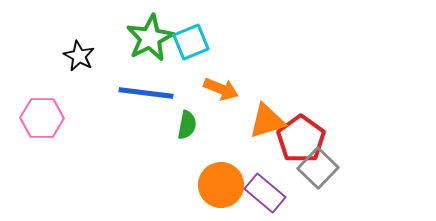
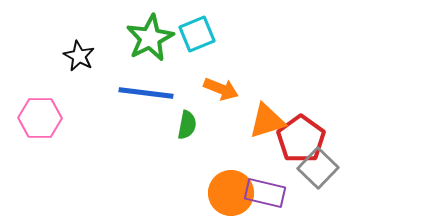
cyan square: moved 6 px right, 8 px up
pink hexagon: moved 2 px left
orange circle: moved 10 px right, 8 px down
purple rectangle: rotated 27 degrees counterclockwise
